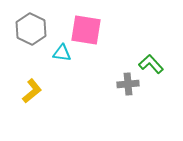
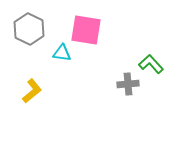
gray hexagon: moved 2 px left
